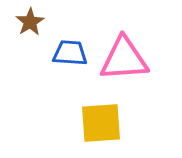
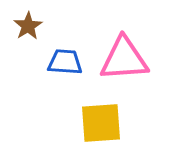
brown star: moved 2 px left, 4 px down
blue trapezoid: moved 5 px left, 9 px down
